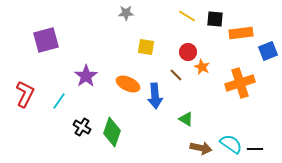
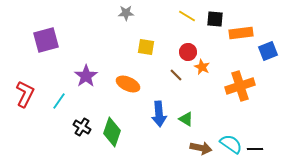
orange cross: moved 3 px down
blue arrow: moved 4 px right, 18 px down
